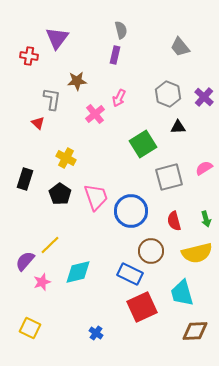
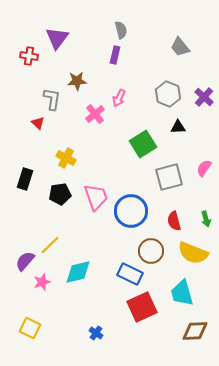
pink semicircle: rotated 24 degrees counterclockwise
black pentagon: rotated 30 degrees clockwise
yellow semicircle: moved 4 px left; rotated 36 degrees clockwise
